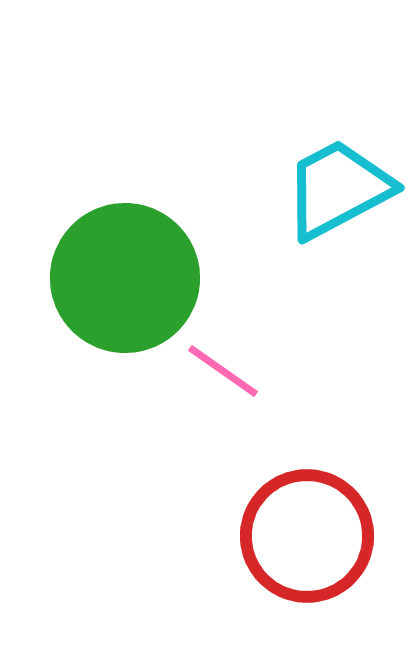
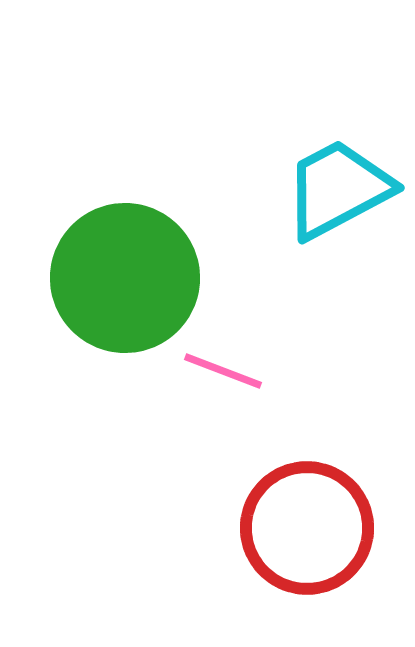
pink line: rotated 14 degrees counterclockwise
red circle: moved 8 px up
